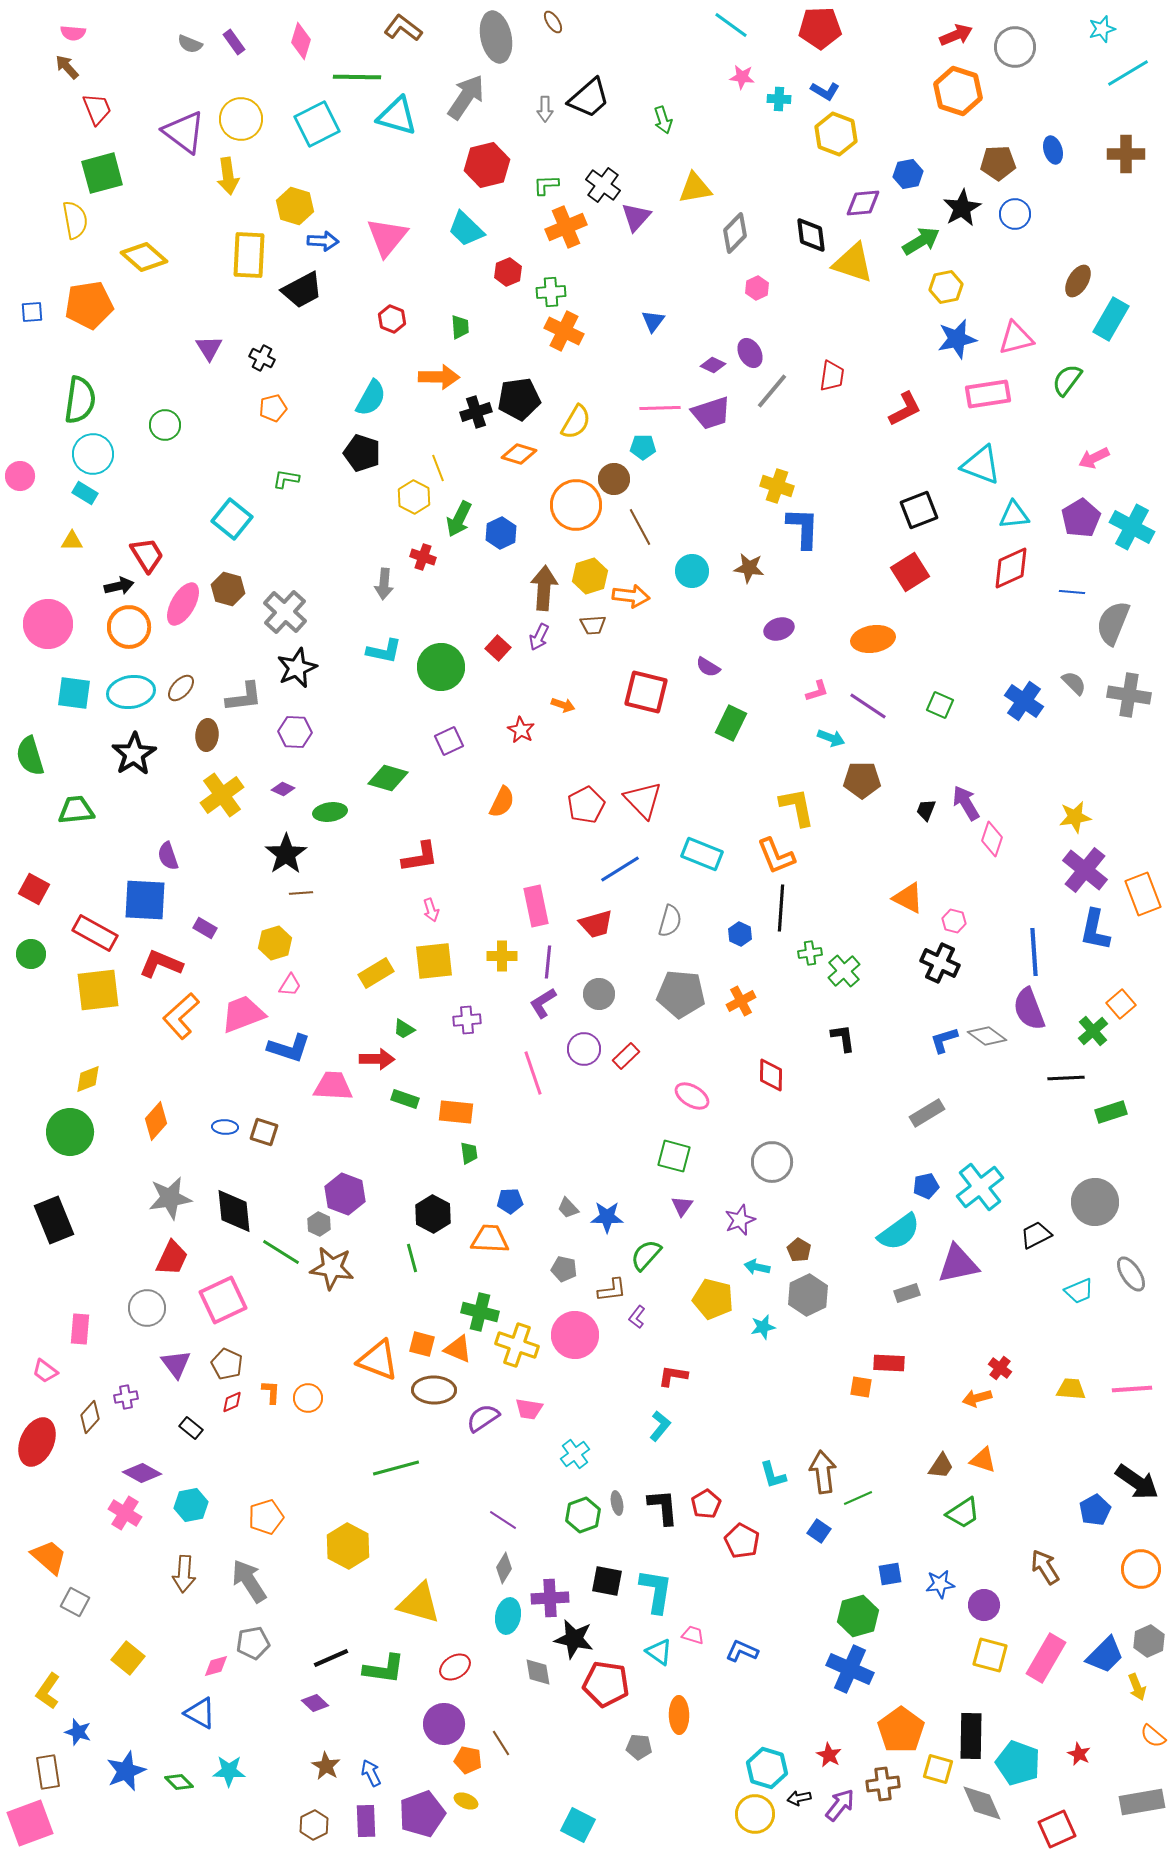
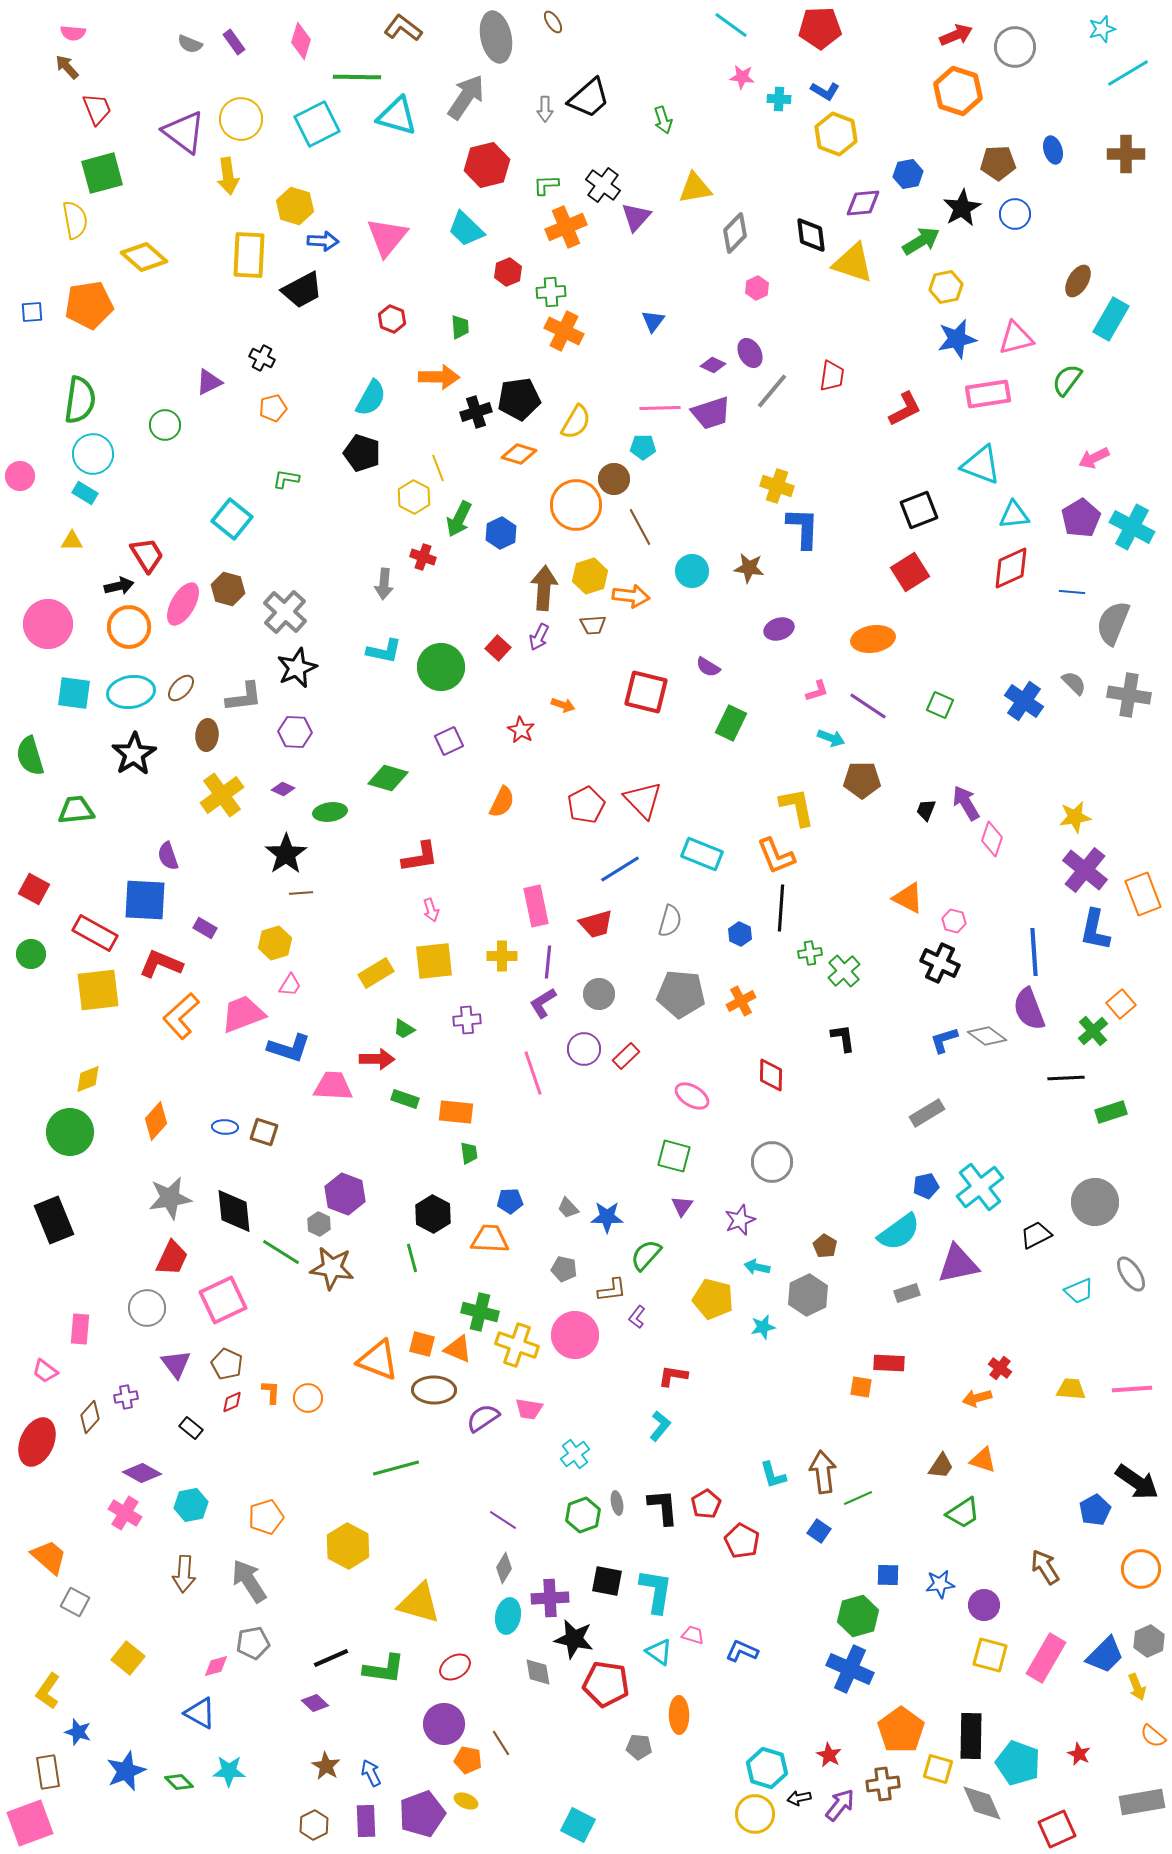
purple triangle at (209, 348): moved 34 px down; rotated 36 degrees clockwise
brown pentagon at (799, 1250): moved 26 px right, 4 px up
blue square at (890, 1574): moved 2 px left, 1 px down; rotated 10 degrees clockwise
